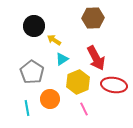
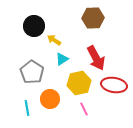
yellow hexagon: moved 1 px right, 1 px down; rotated 10 degrees clockwise
